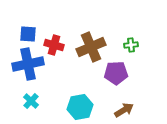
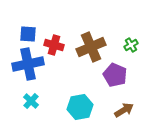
green cross: rotated 24 degrees counterclockwise
purple pentagon: moved 1 px left, 2 px down; rotated 25 degrees clockwise
